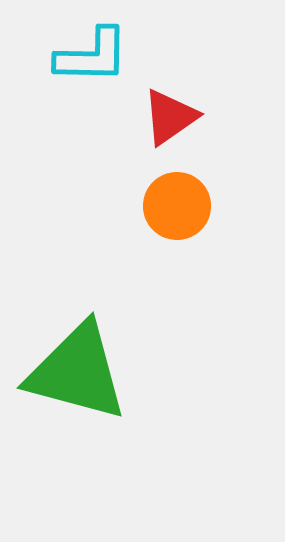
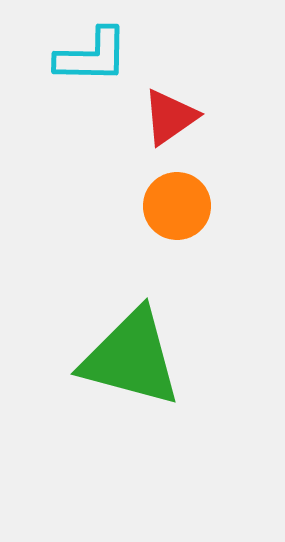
green triangle: moved 54 px right, 14 px up
